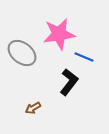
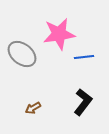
gray ellipse: moved 1 px down
blue line: rotated 30 degrees counterclockwise
black L-shape: moved 14 px right, 20 px down
